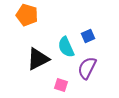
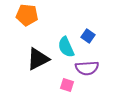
orange pentagon: rotated 10 degrees counterclockwise
blue square: rotated 32 degrees counterclockwise
purple semicircle: rotated 120 degrees counterclockwise
pink square: moved 6 px right
